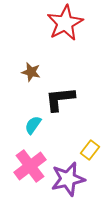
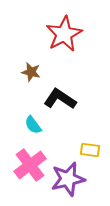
red star: moved 1 px left, 11 px down
black L-shape: rotated 40 degrees clockwise
cyan semicircle: rotated 72 degrees counterclockwise
yellow rectangle: rotated 60 degrees clockwise
pink cross: moved 1 px up
